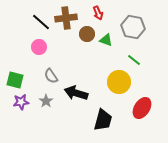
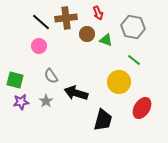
pink circle: moved 1 px up
